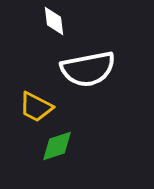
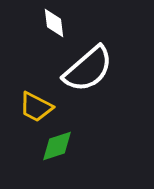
white diamond: moved 2 px down
white semicircle: rotated 30 degrees counterclockwise
